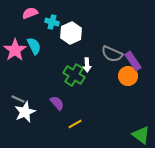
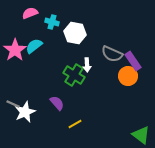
white hexagon: moved 4 px right; rotated 25 degrees counterclockwise
cyan semicircle: rotated 102 degrees counterclockwise
gray line: moved 5 px left, 5 px down
